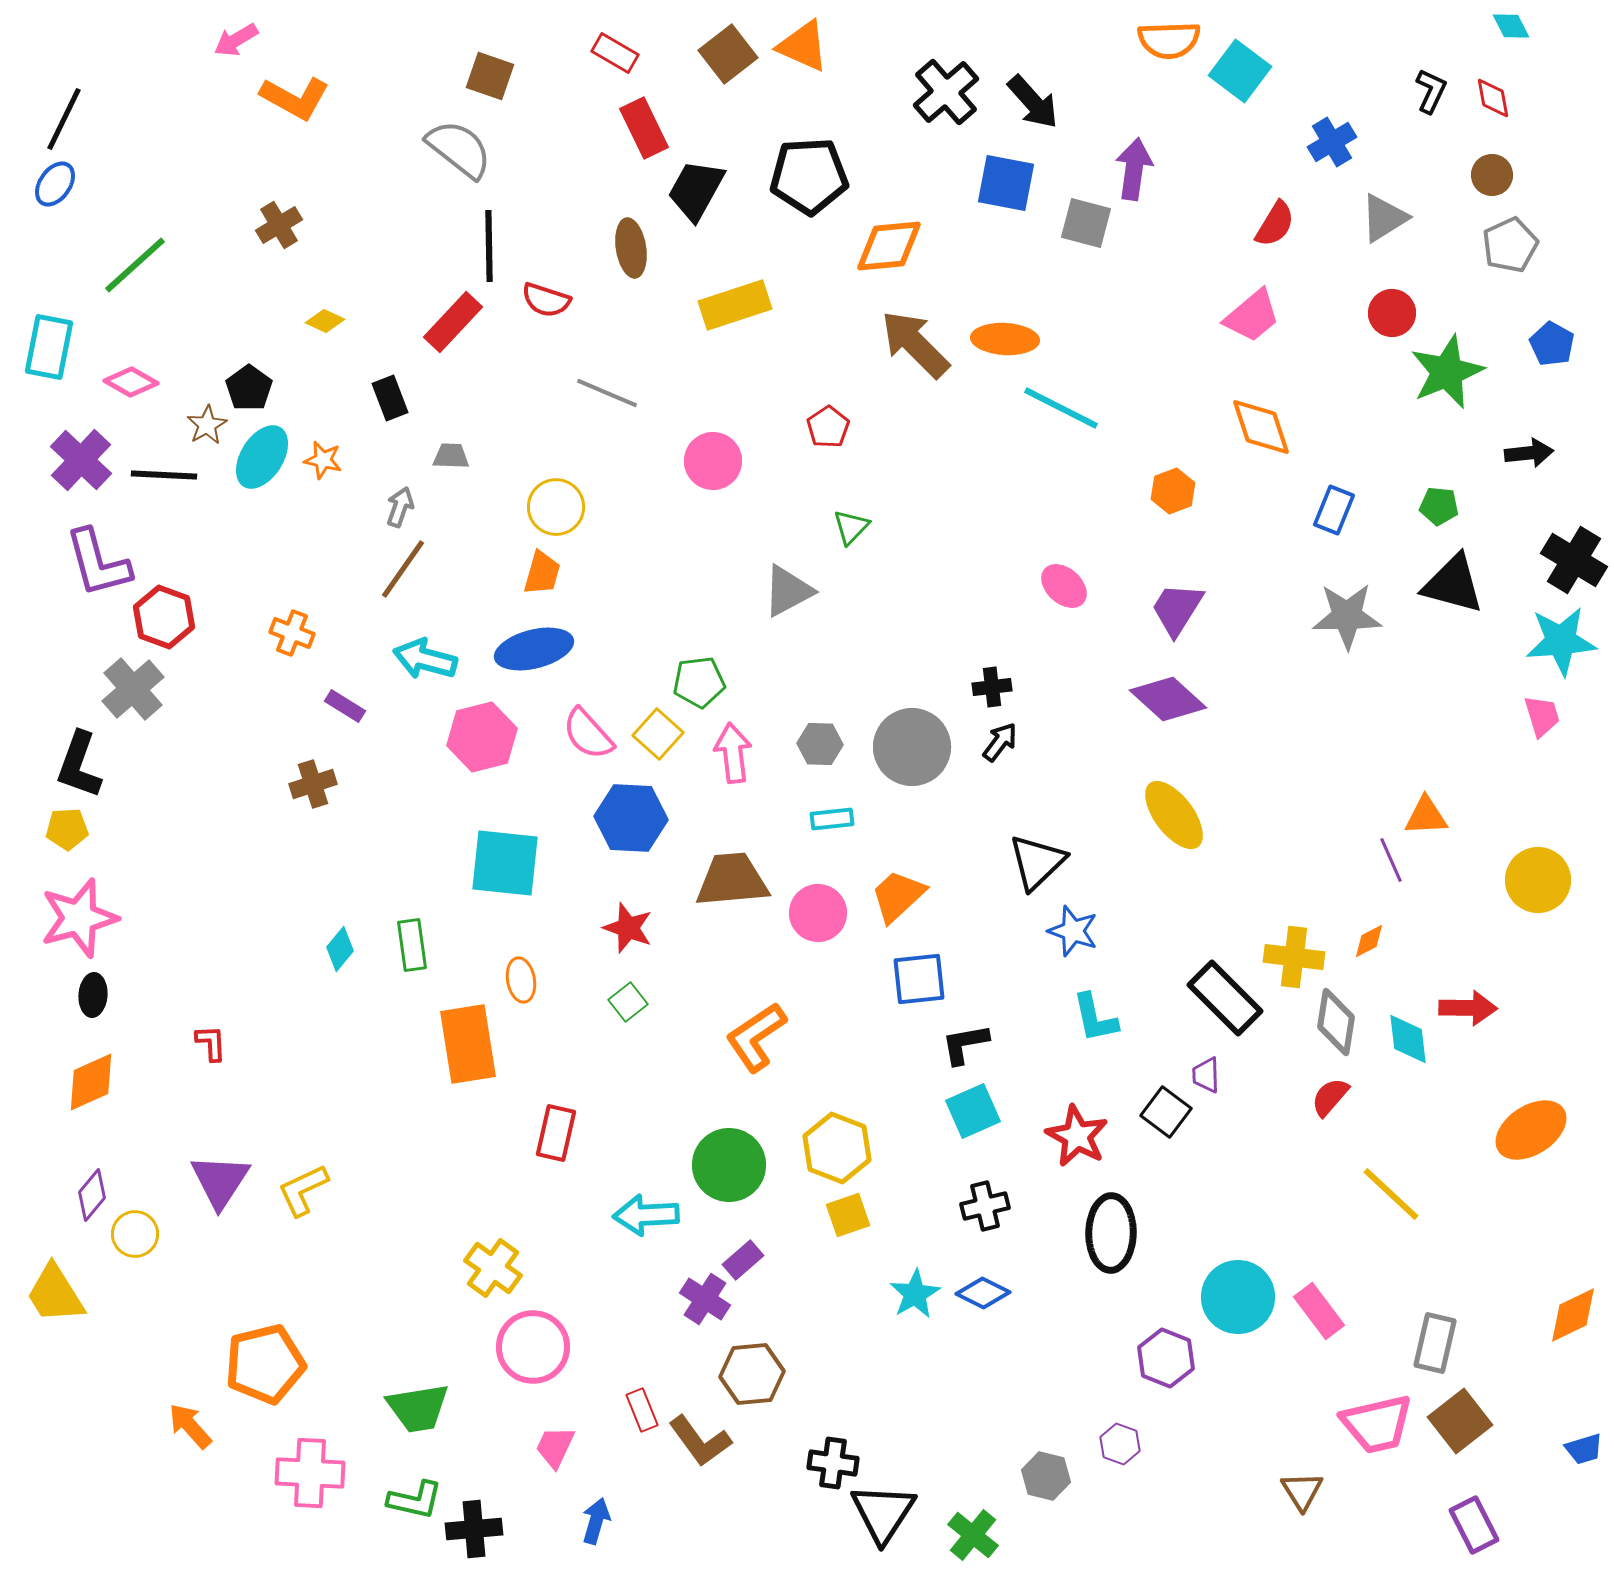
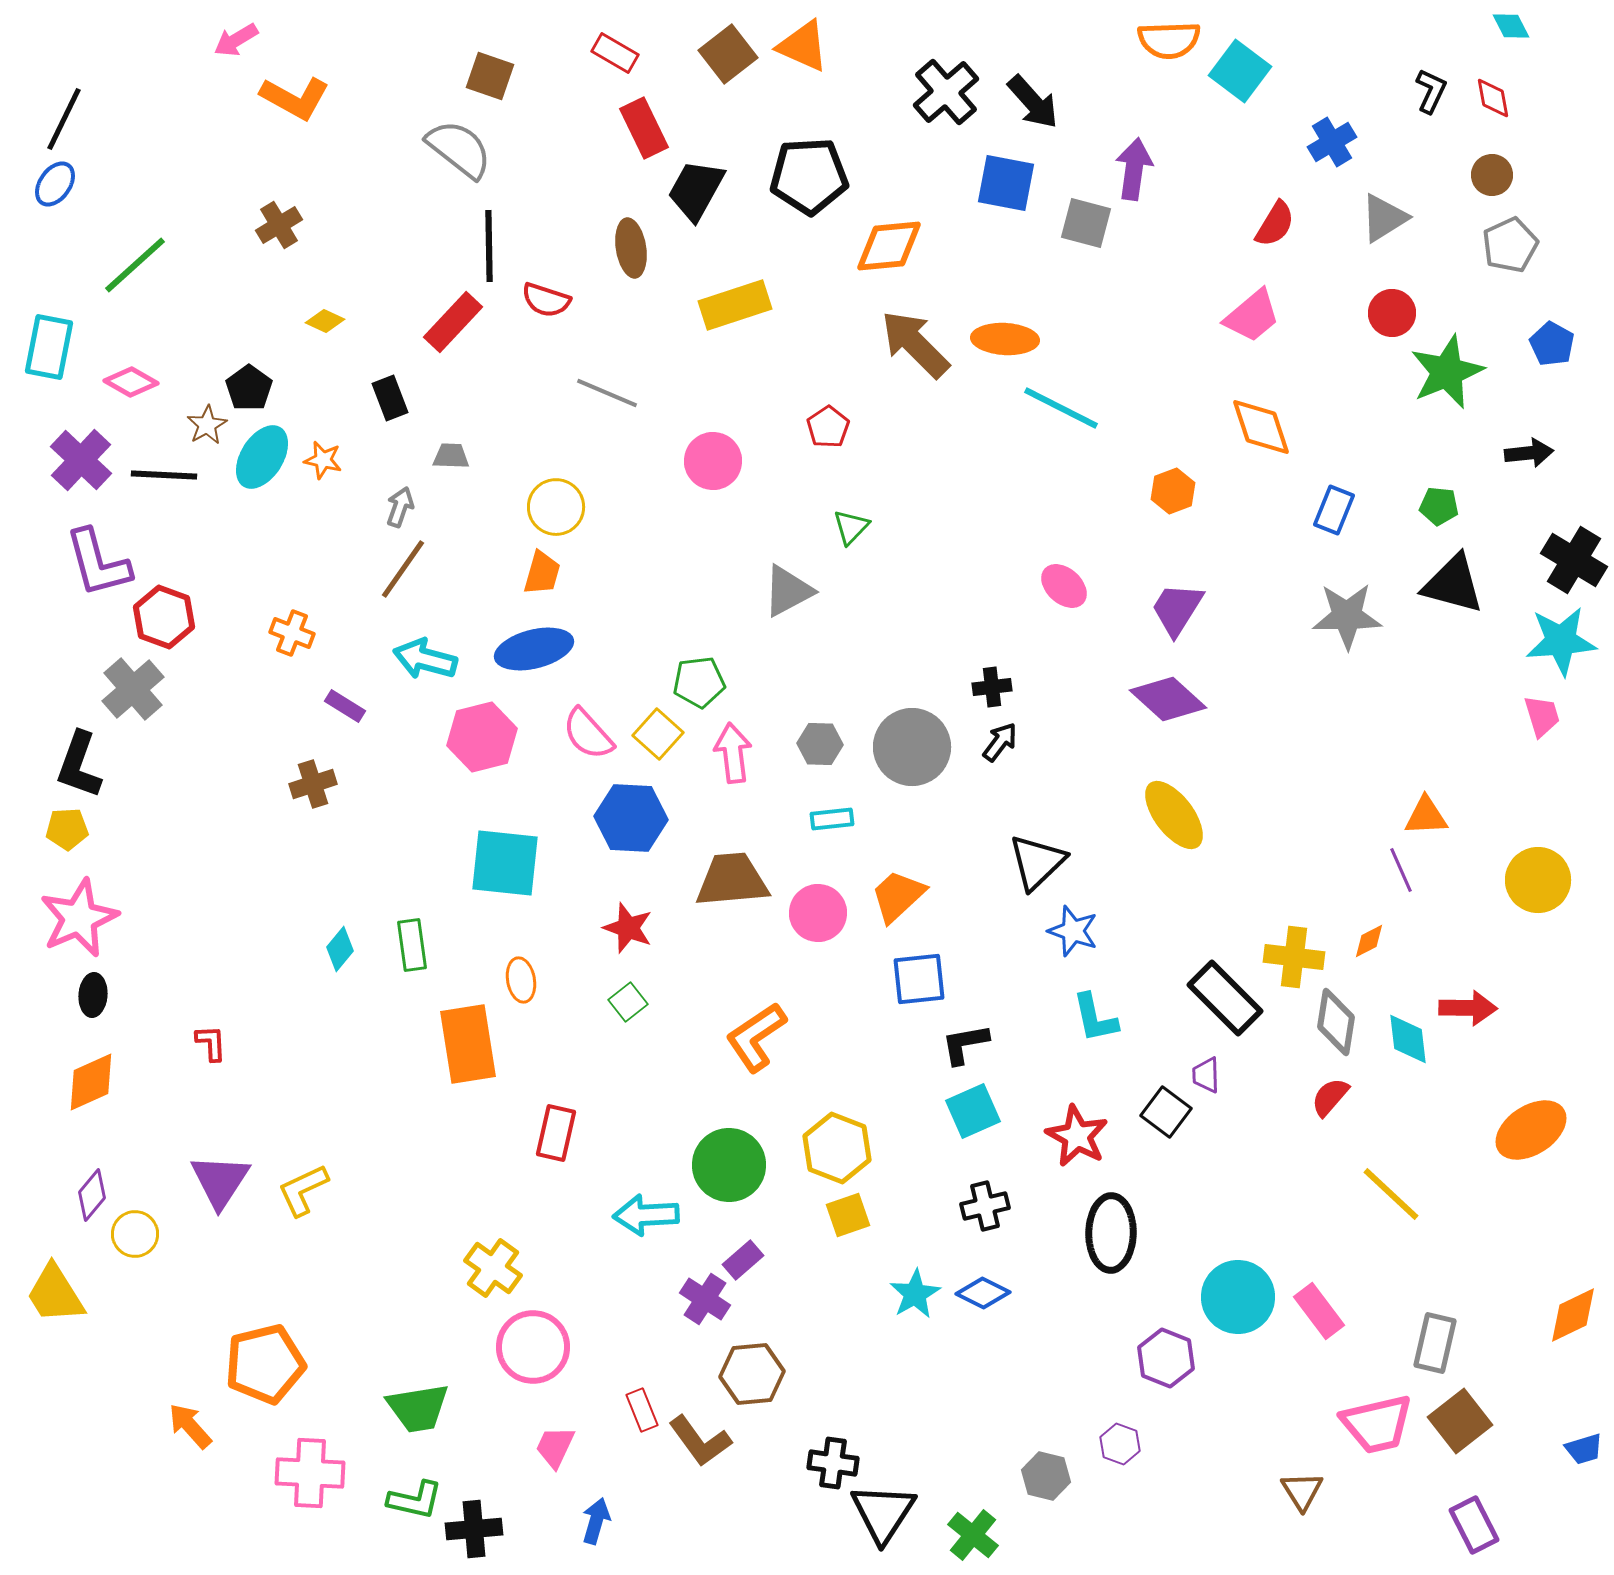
purple line at (1391, 860): moved 10 px right, 10 px down
pink star at (79, 918): rotated 8 degrees counterclockwise
